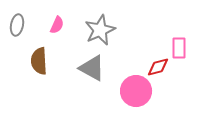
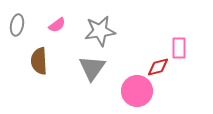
pink semicircle: rotated 30 degrees clockwise
gray star: moved 1 px down; rotated 16 degrees clockwise
gray triangle: rotated 36 degrees clockwise
pink circle: moved 1 px right
